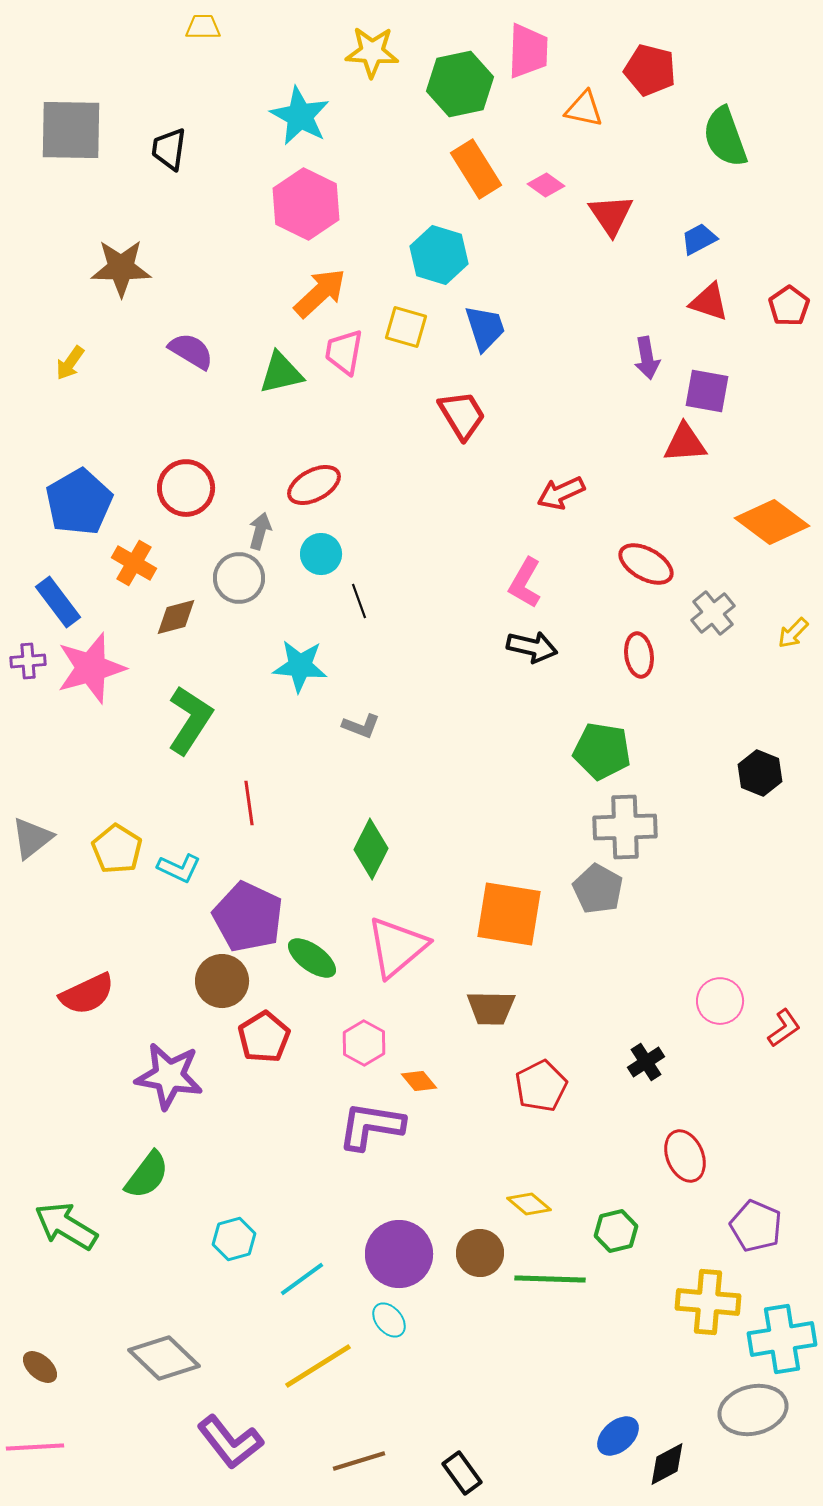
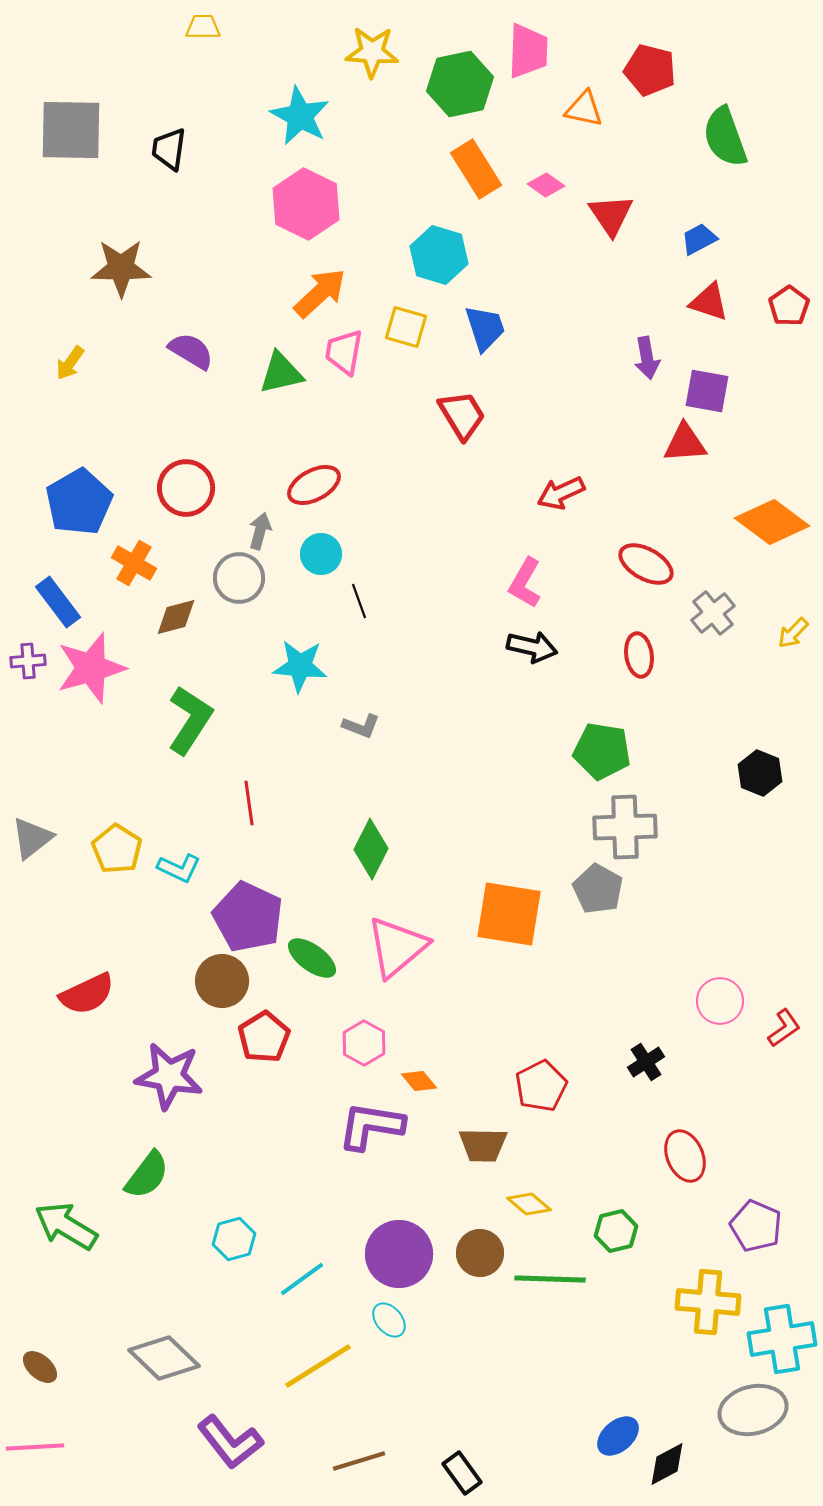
brown trapezoid at (491, 1008): moved 8 px left, 137 px down
